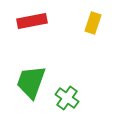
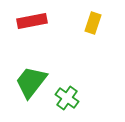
green trapezoid: rotated 18 degrees clockwise
